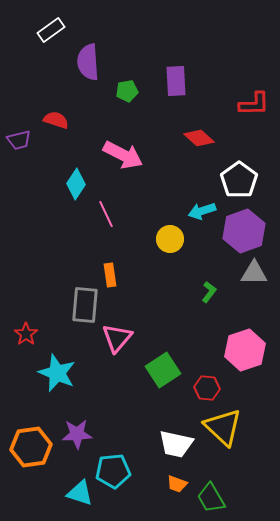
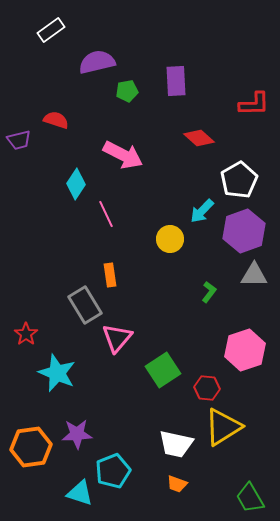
purple semicircle: moved 9 px right; rotated 81 degrees clockwise
white pentagon: rotated 6 degrees clockwise
cyan arrow: rotated 28 degrees counterclockwise
gray triangle: moved 2 px down
gray rectangle: rotated 36 degrees counterclockwise
yellow triangle: rotated 45 degrees clockwise
cyan pentagon: rotated 16 degrees counterclockwise
green trapezoid: moved 39 px right
